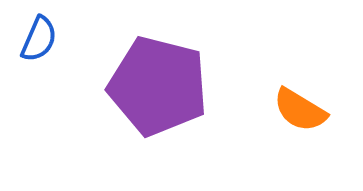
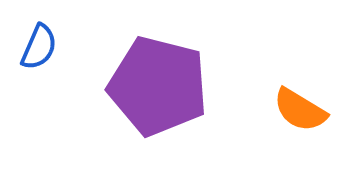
blue semicircle: moved 8 px down
